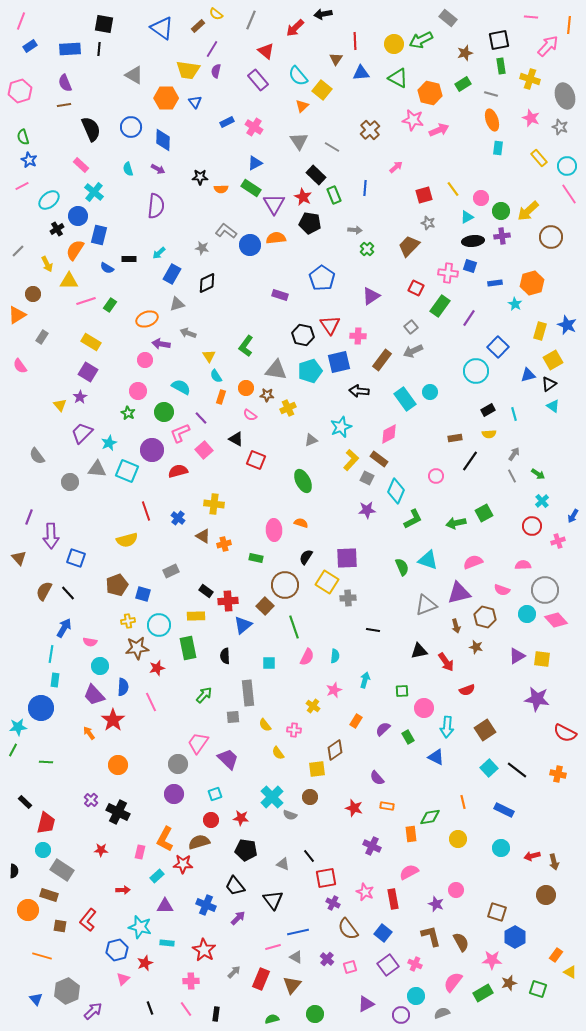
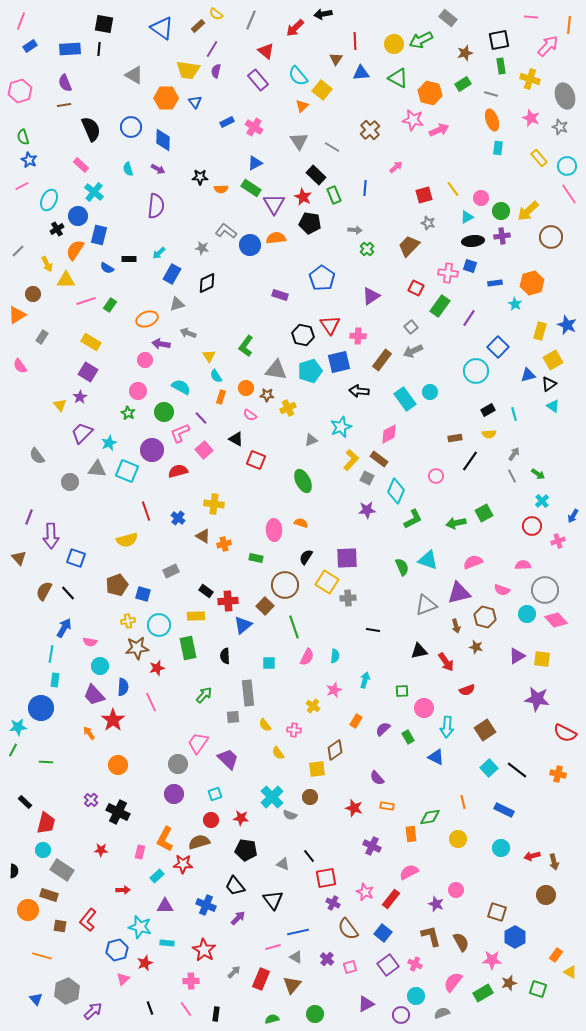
cyan ellipse at (49, 200): rotated 25 degrees counterclockwise
yellow triangle at (69, 281): moved 3 px left, 1 px up
red rectangle at (393, 899): moved 2 px left; rotated 48 degrees clockwise
